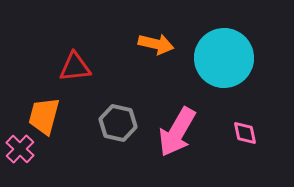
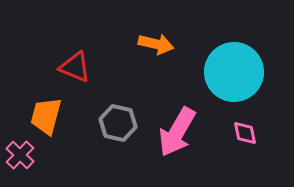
cyan circle: moved 10 px right, 14 px down
red triangle: rotated 28 degrees clockwise
orange trapezoid: moved 2 px right
pink cross: moved 6 px down
